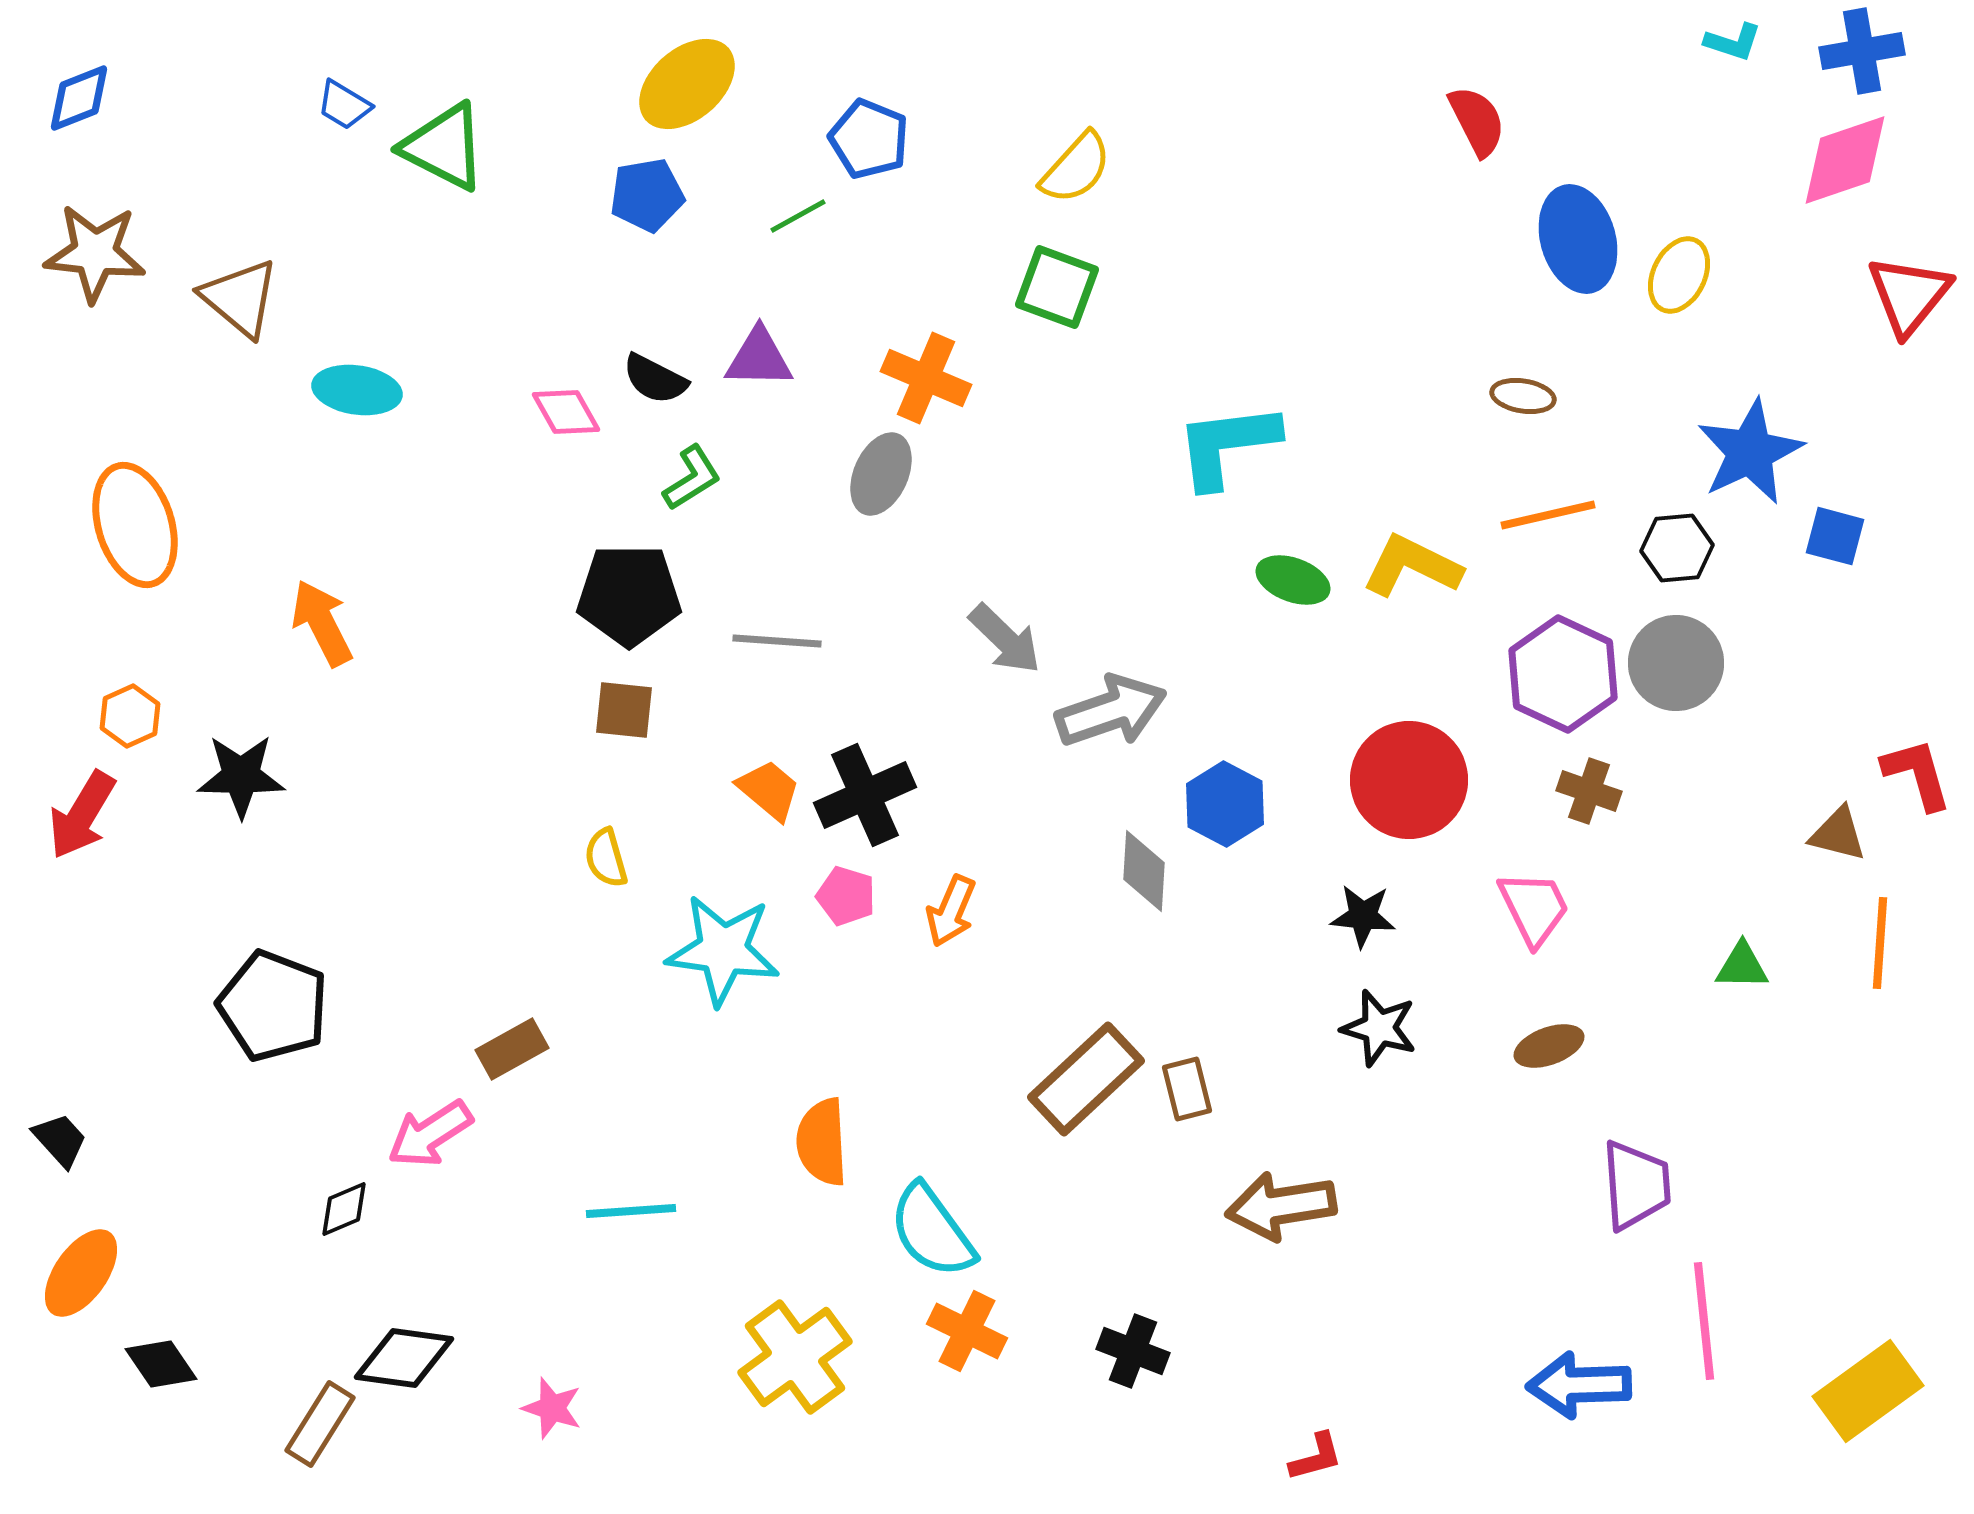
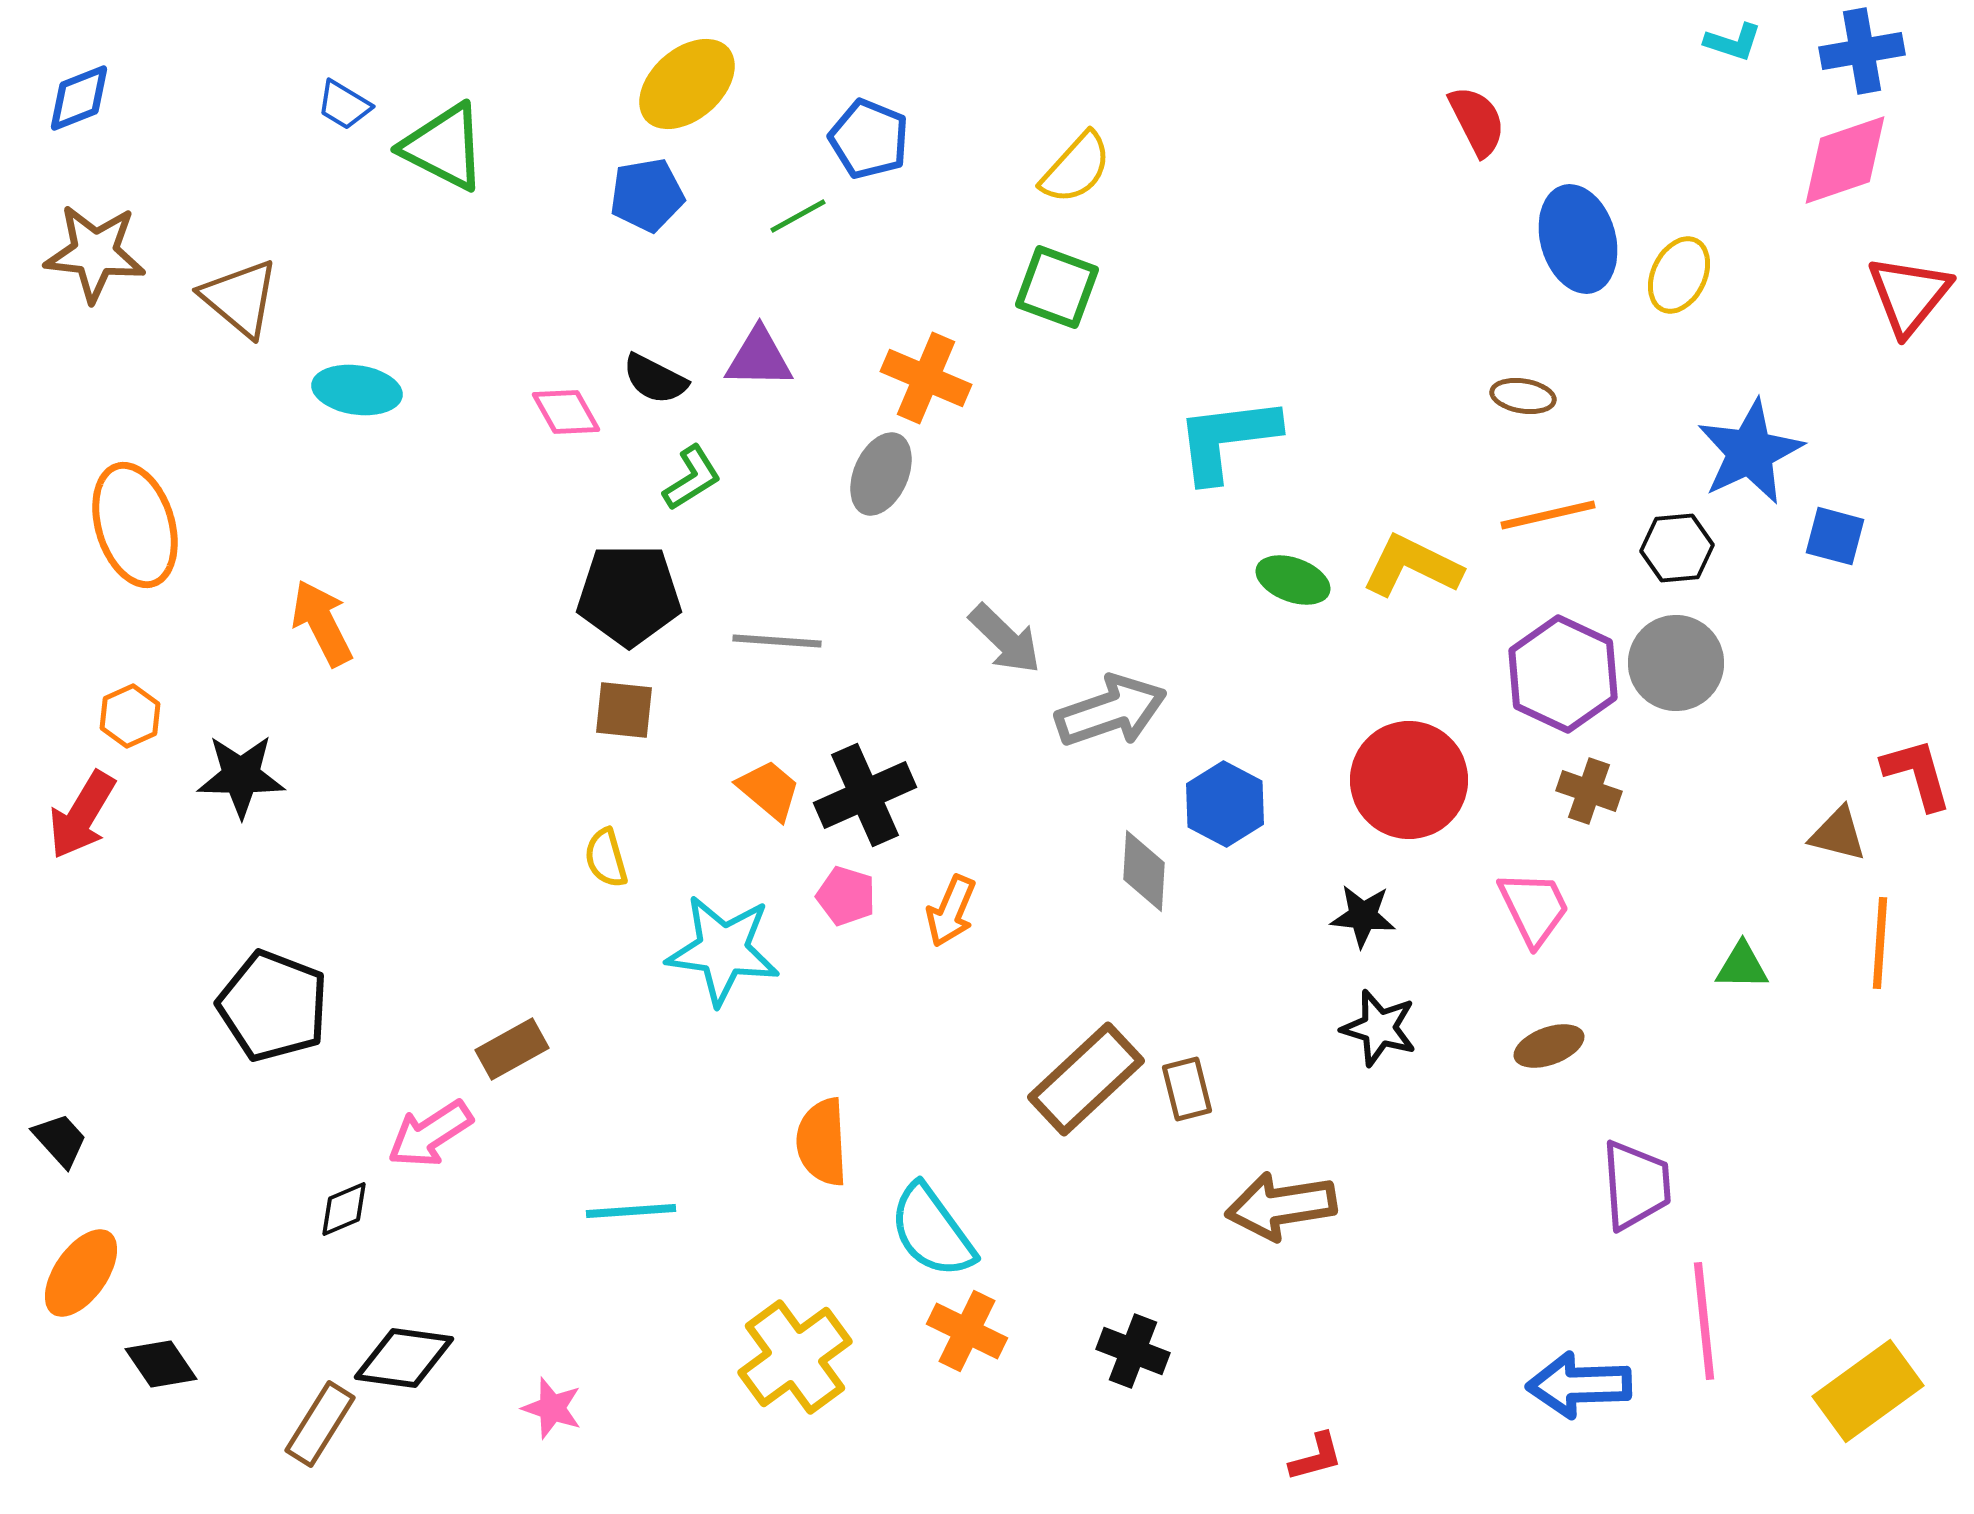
cyan L-shape at (1227, 445): moved 6 px up
